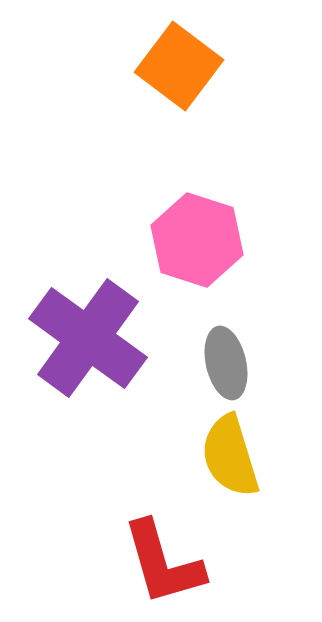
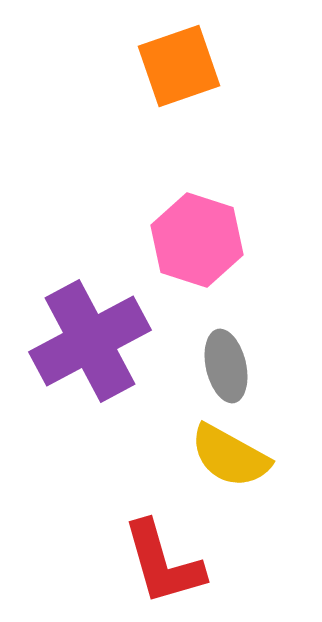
orange square: rotated 34 degrees clockwise
purple cross: moved 2 px right, 3 px down; rotated 26 degrees clockwise
gray ellipse: moved 3 px down
yellow semicircle: rotated 44 degrees counterclockwise
